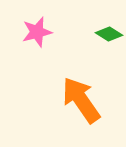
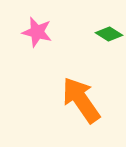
pink star: rotated 28 degrees clockwise
